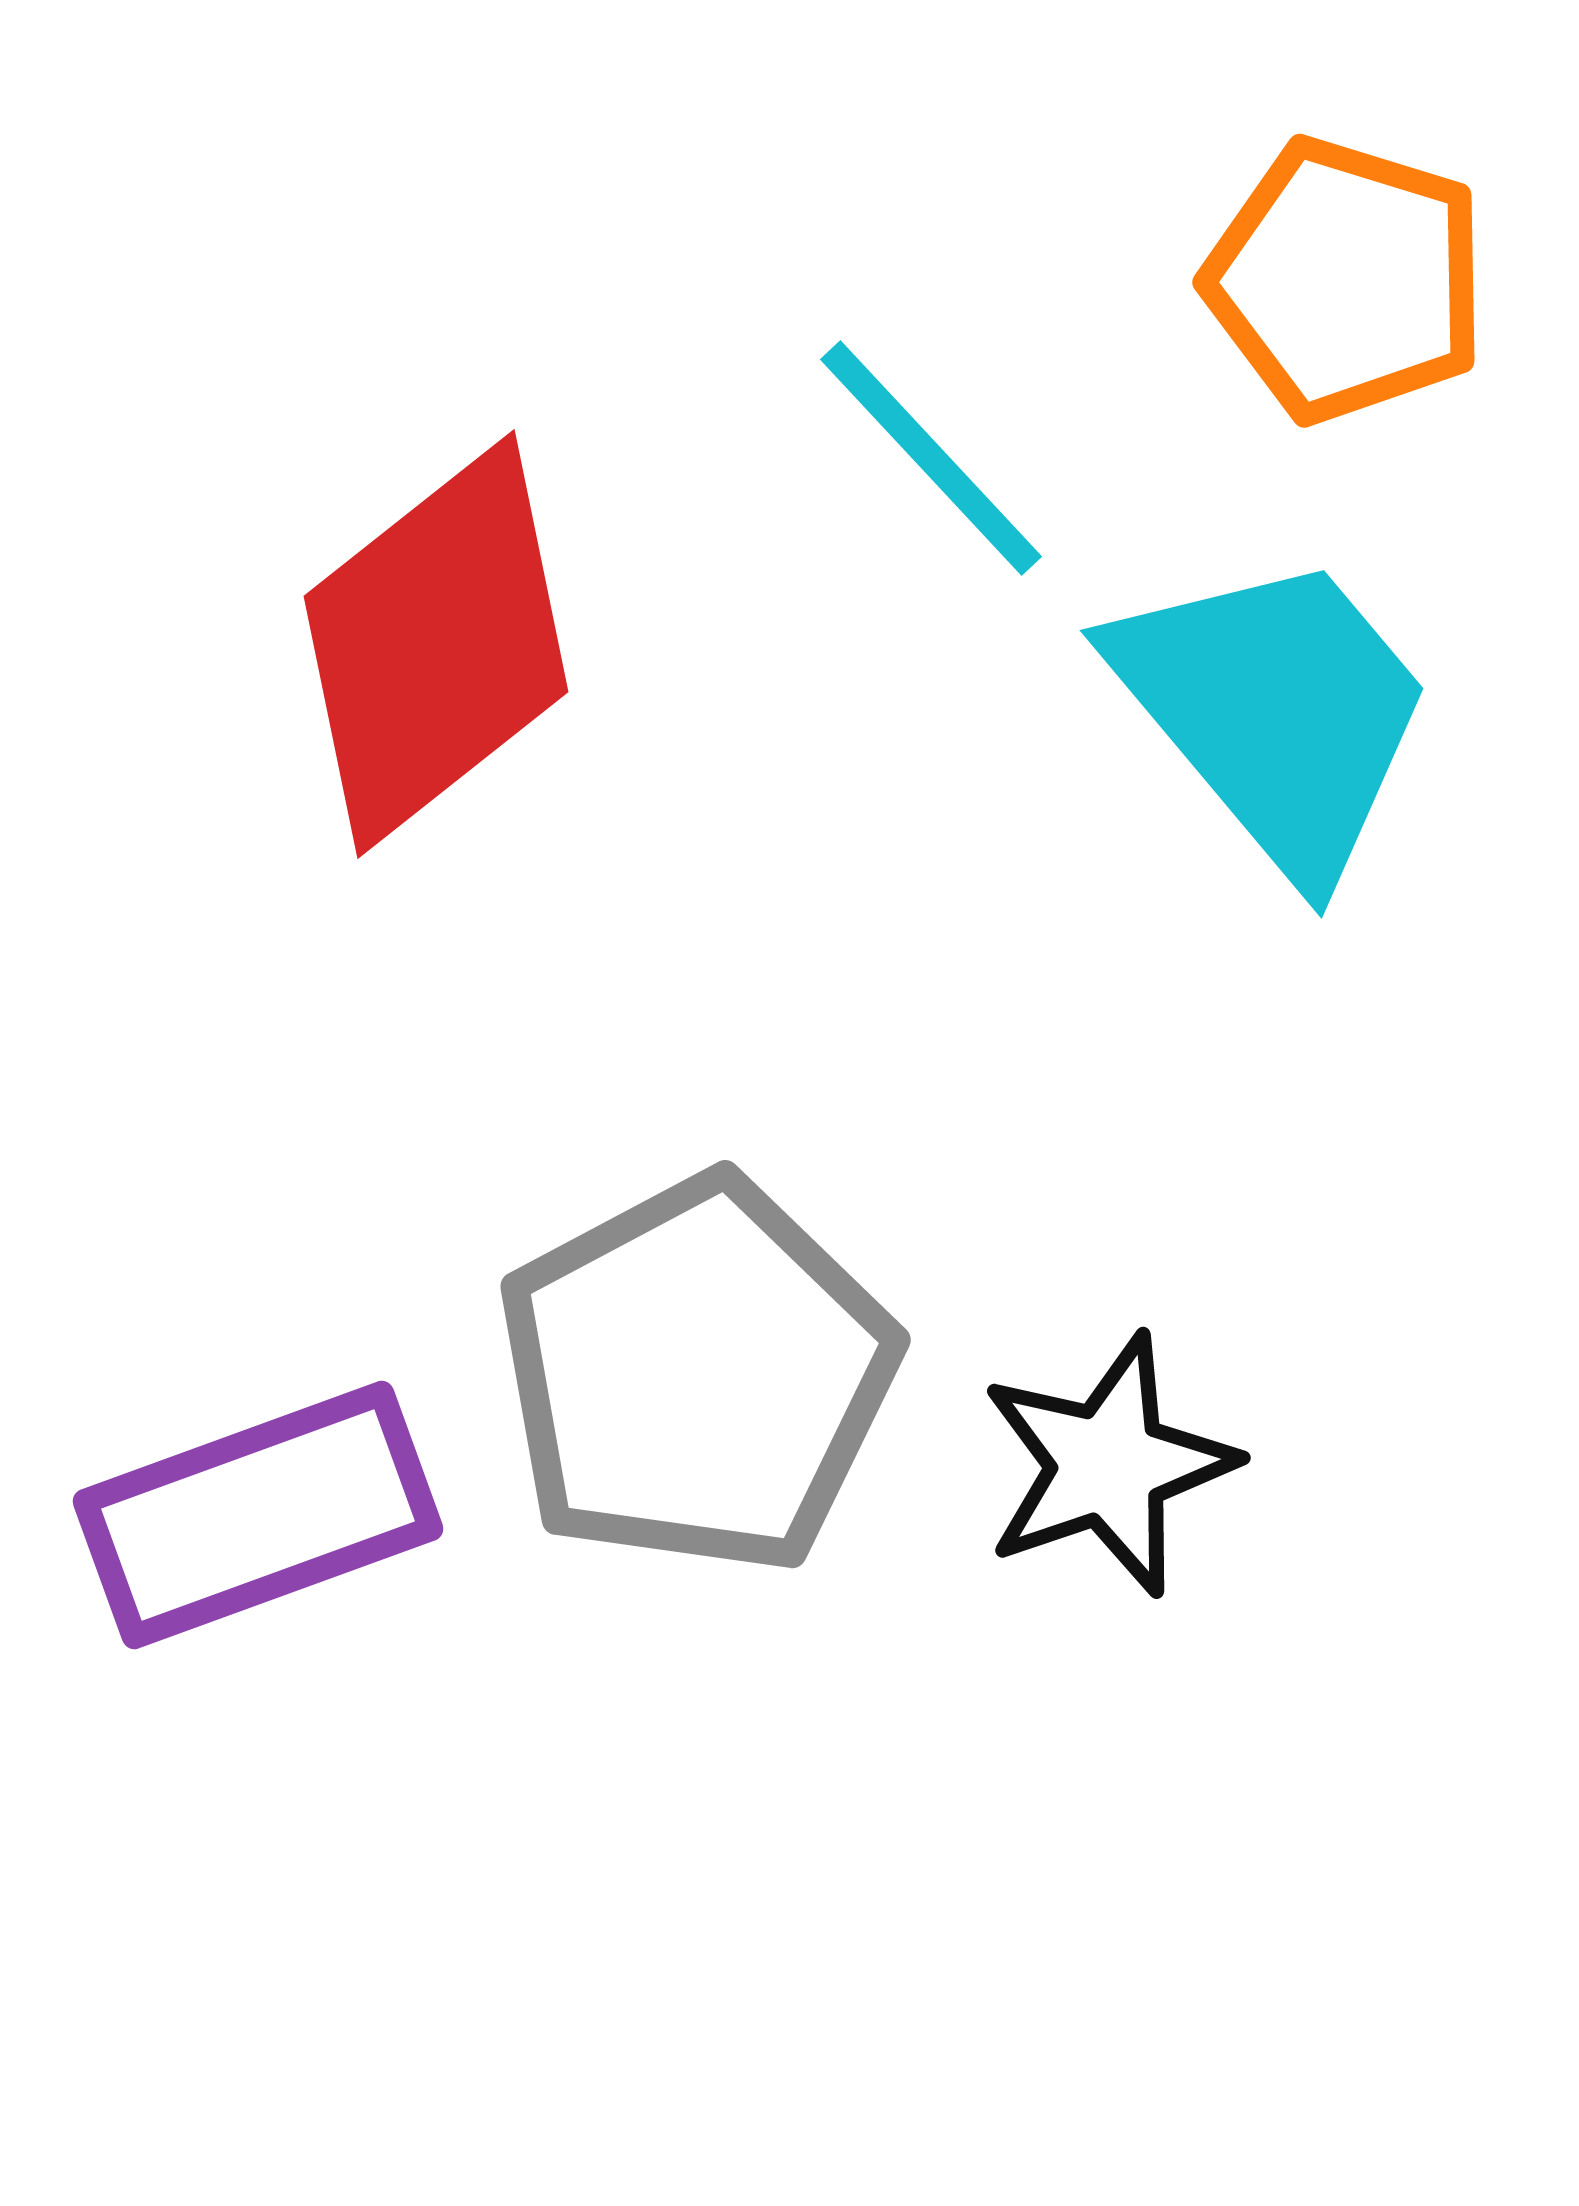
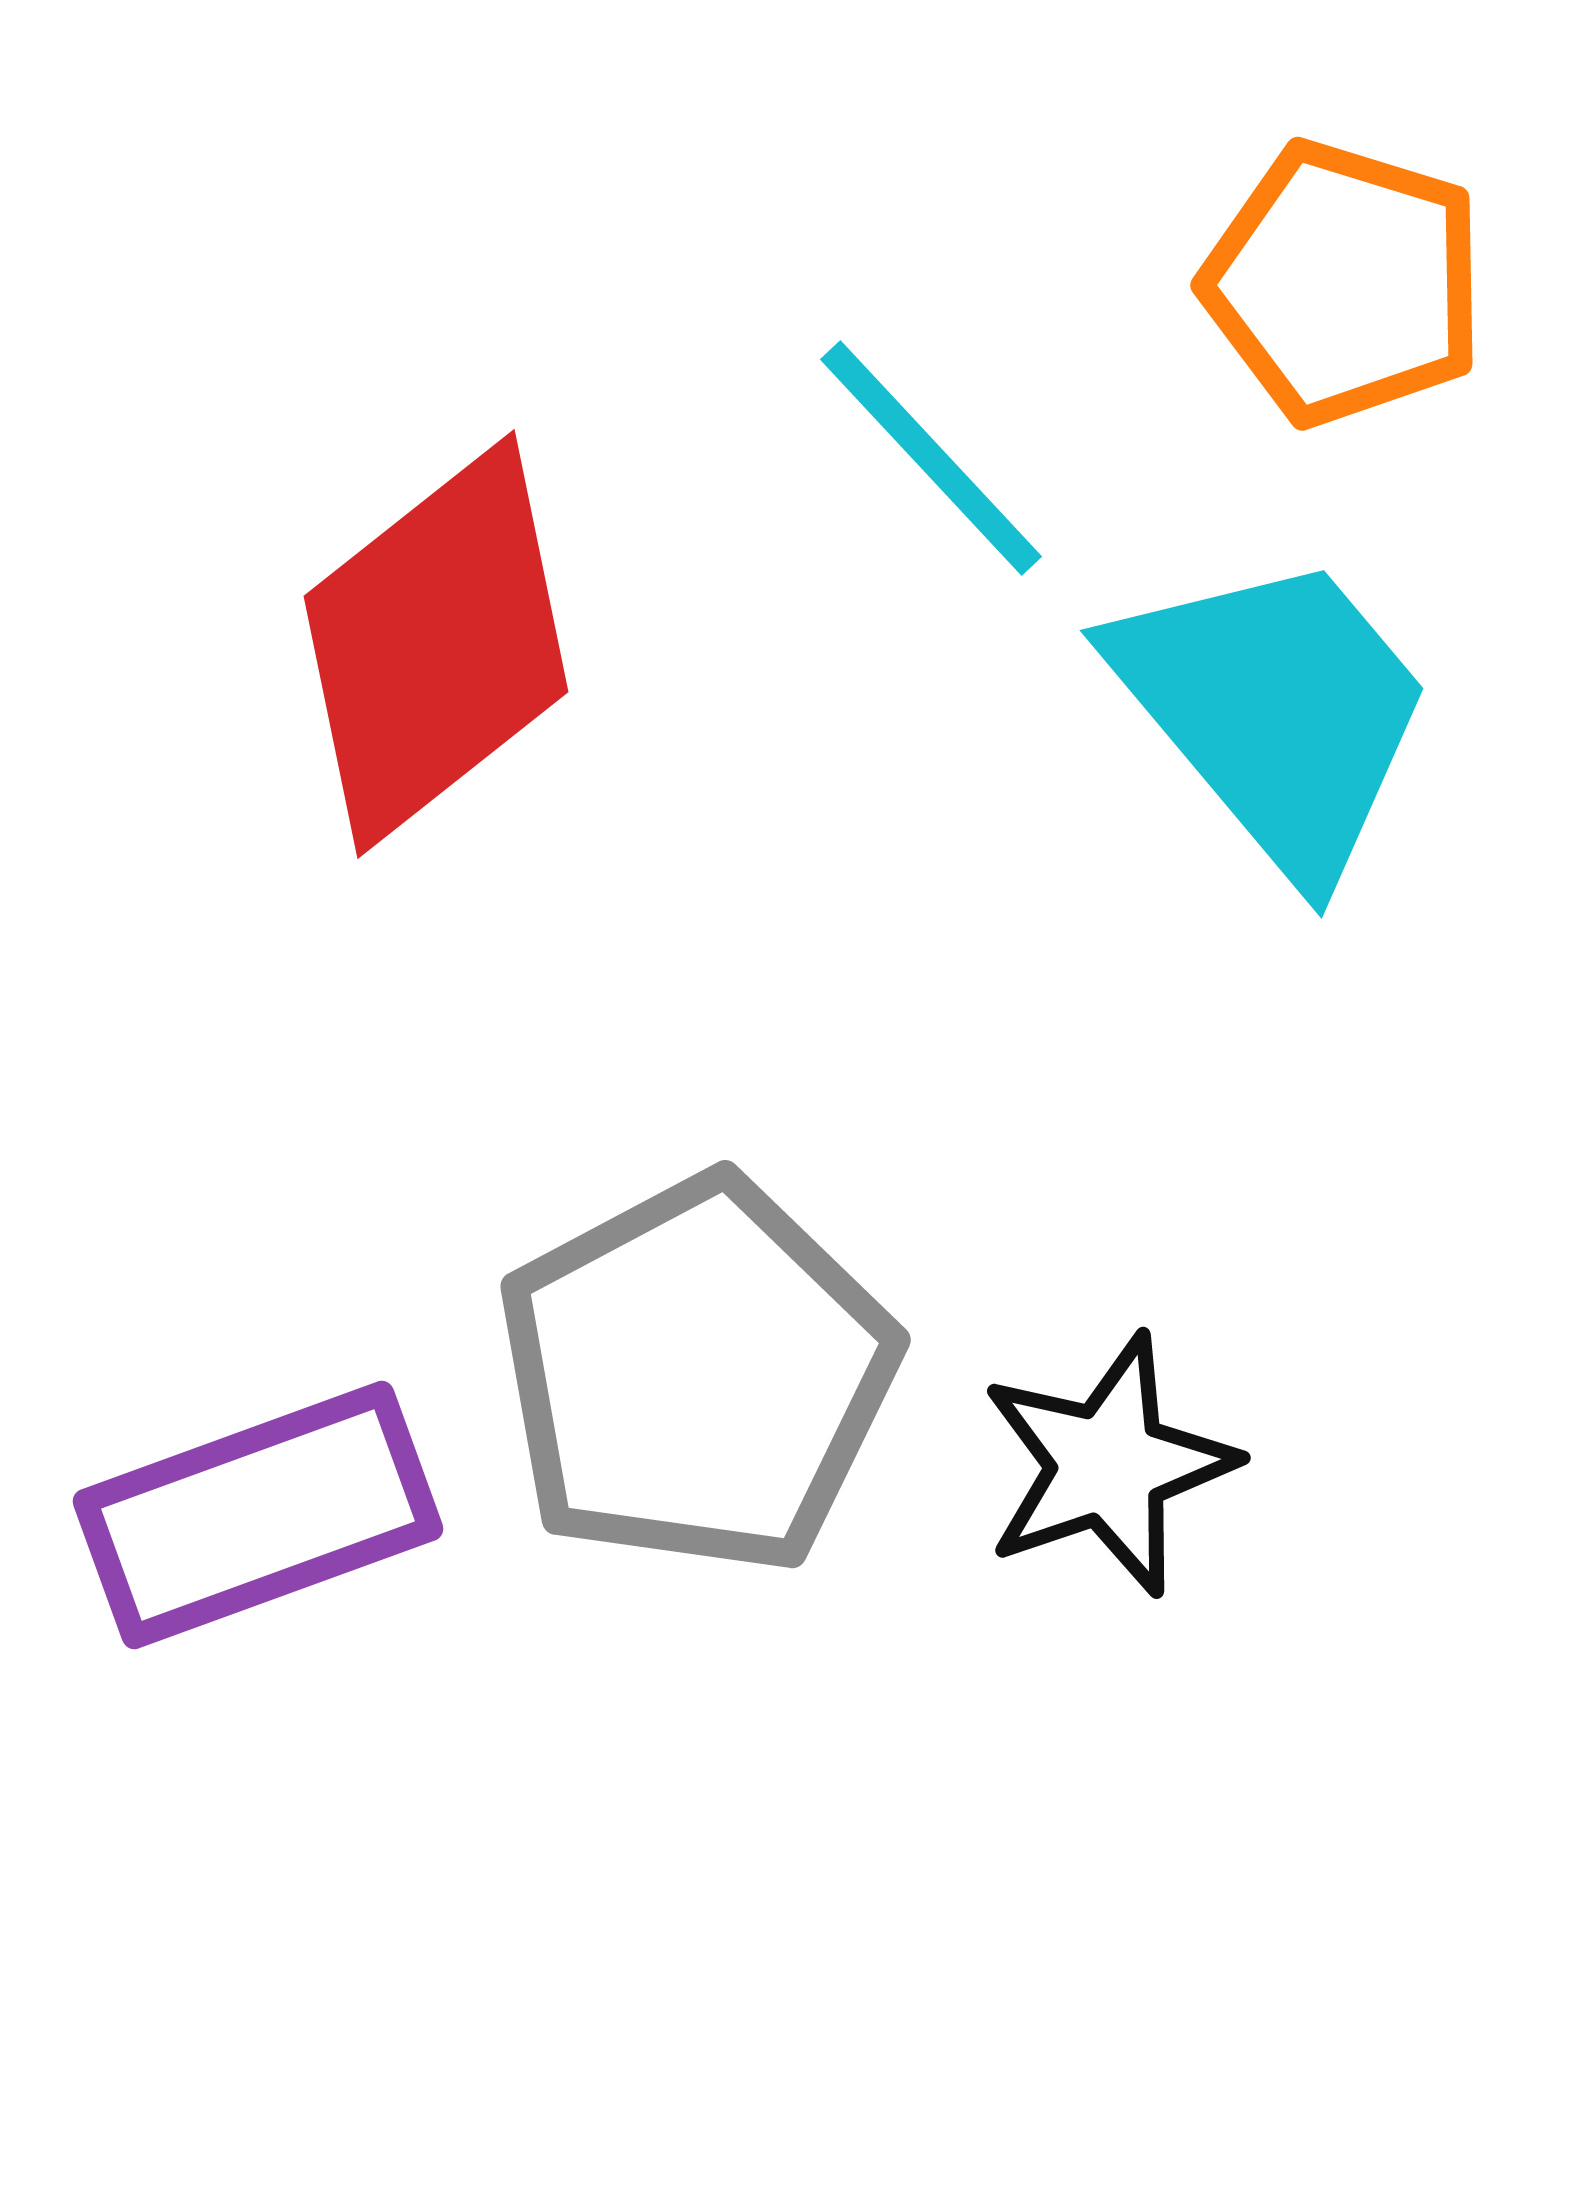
orange pentagon: moved 2 px left, 3 px down
